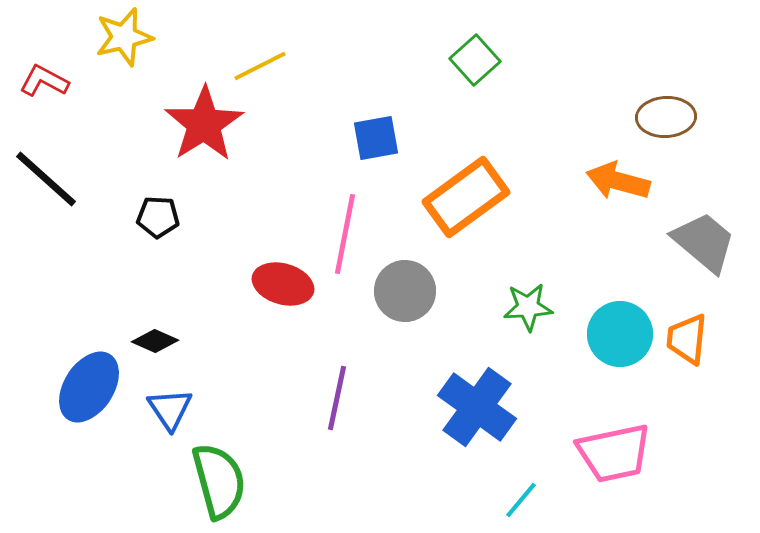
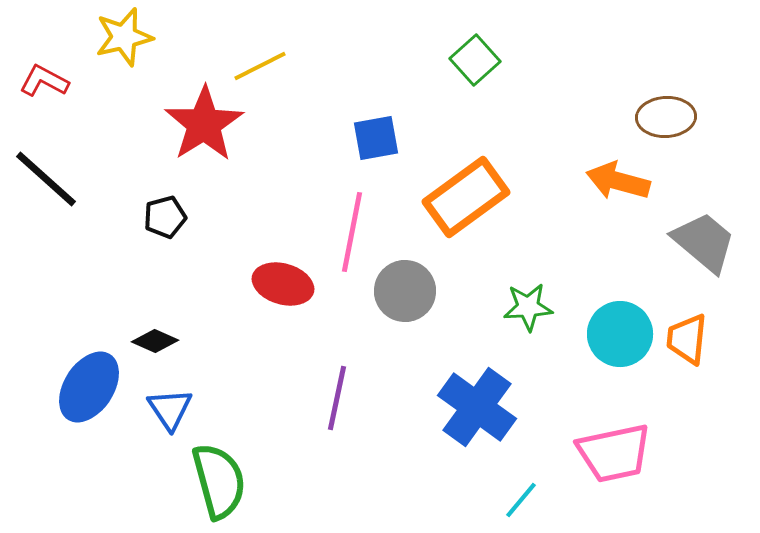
black pentagon: moved 7 px right; rotated 18 degrees counterclockwise
pink line: moved 7 px right, 2 px up
